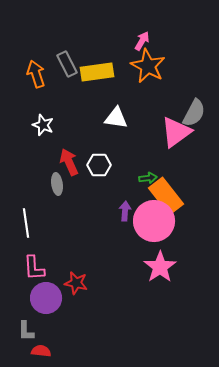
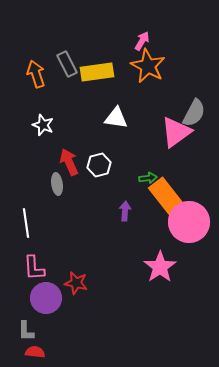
white hexagon: rotated 15 degrees counterclockwise
pink circle: moved 35 px right, 1 px down
red semicircle: moved 6 px left, 1 px down
